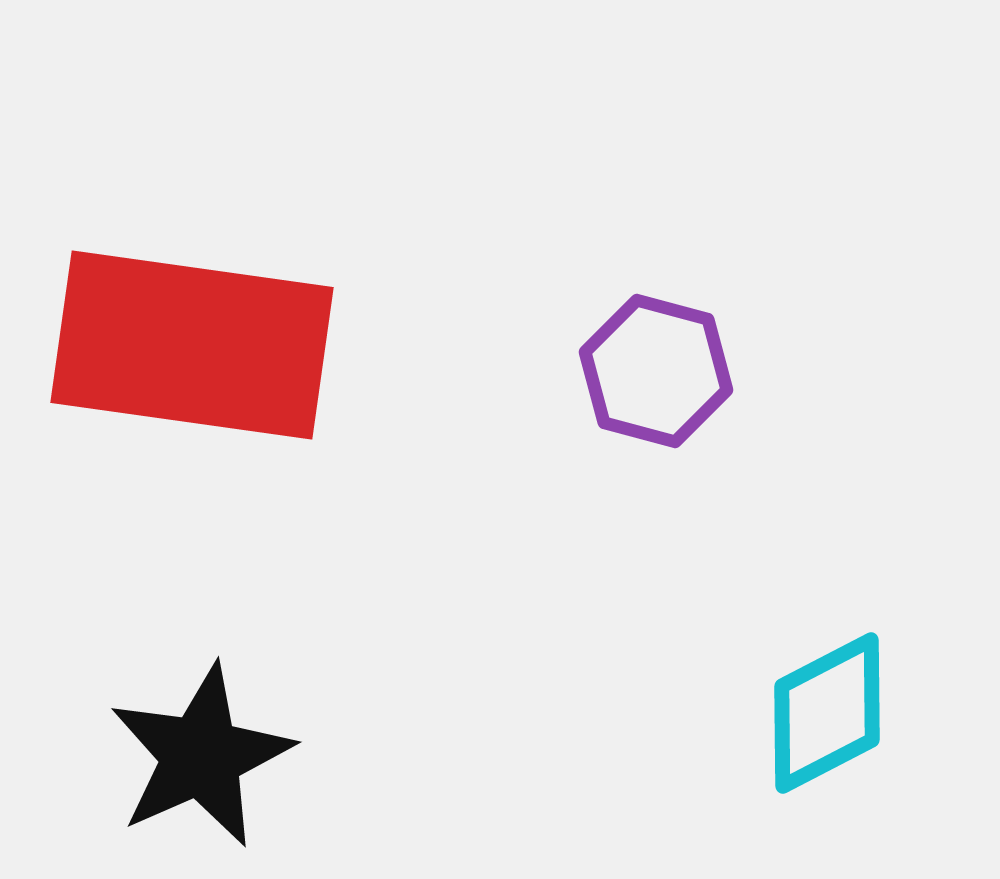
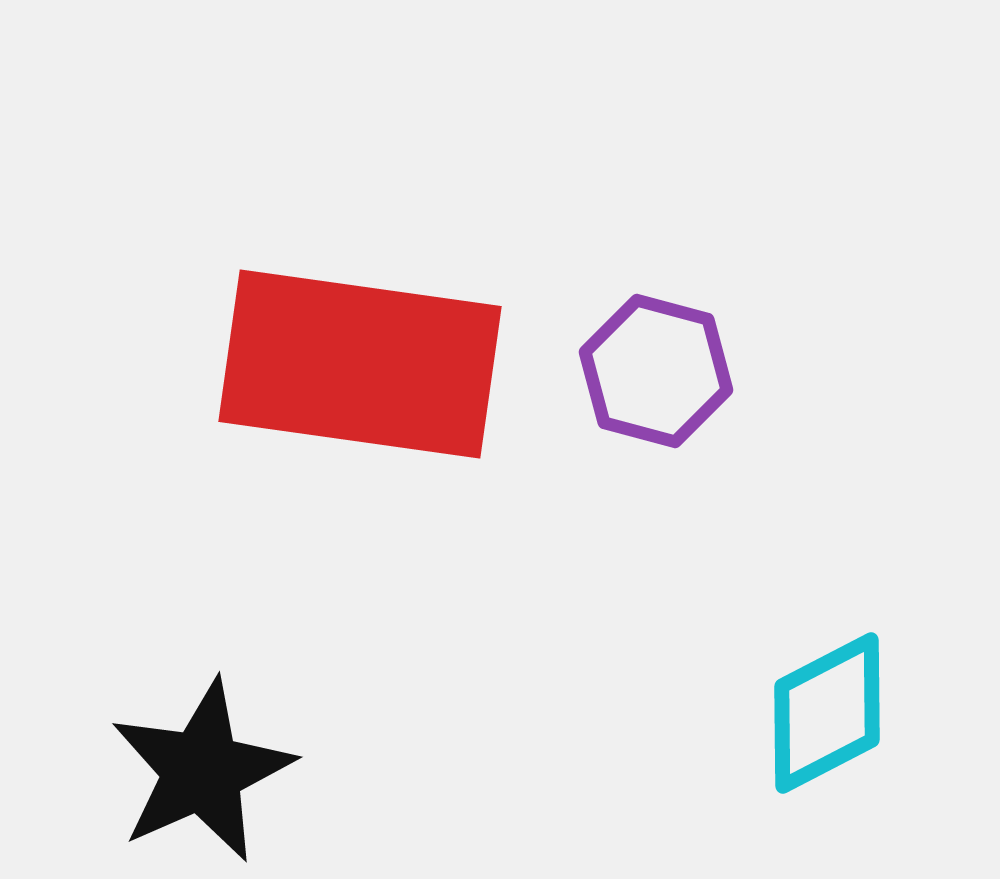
red rectangle: moved 168 px right, 19 px down
black star: moved 1 px right, 15 px down
